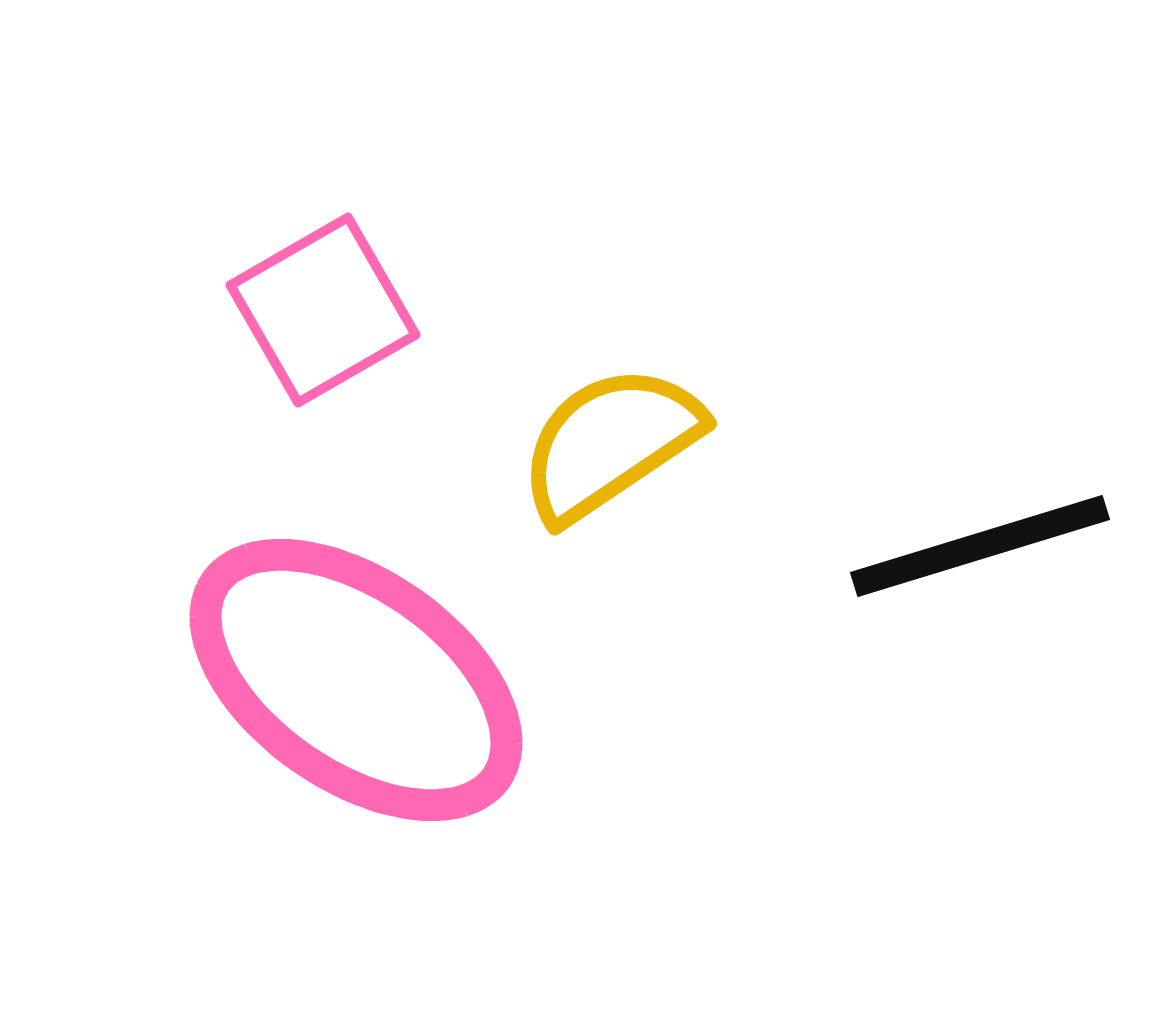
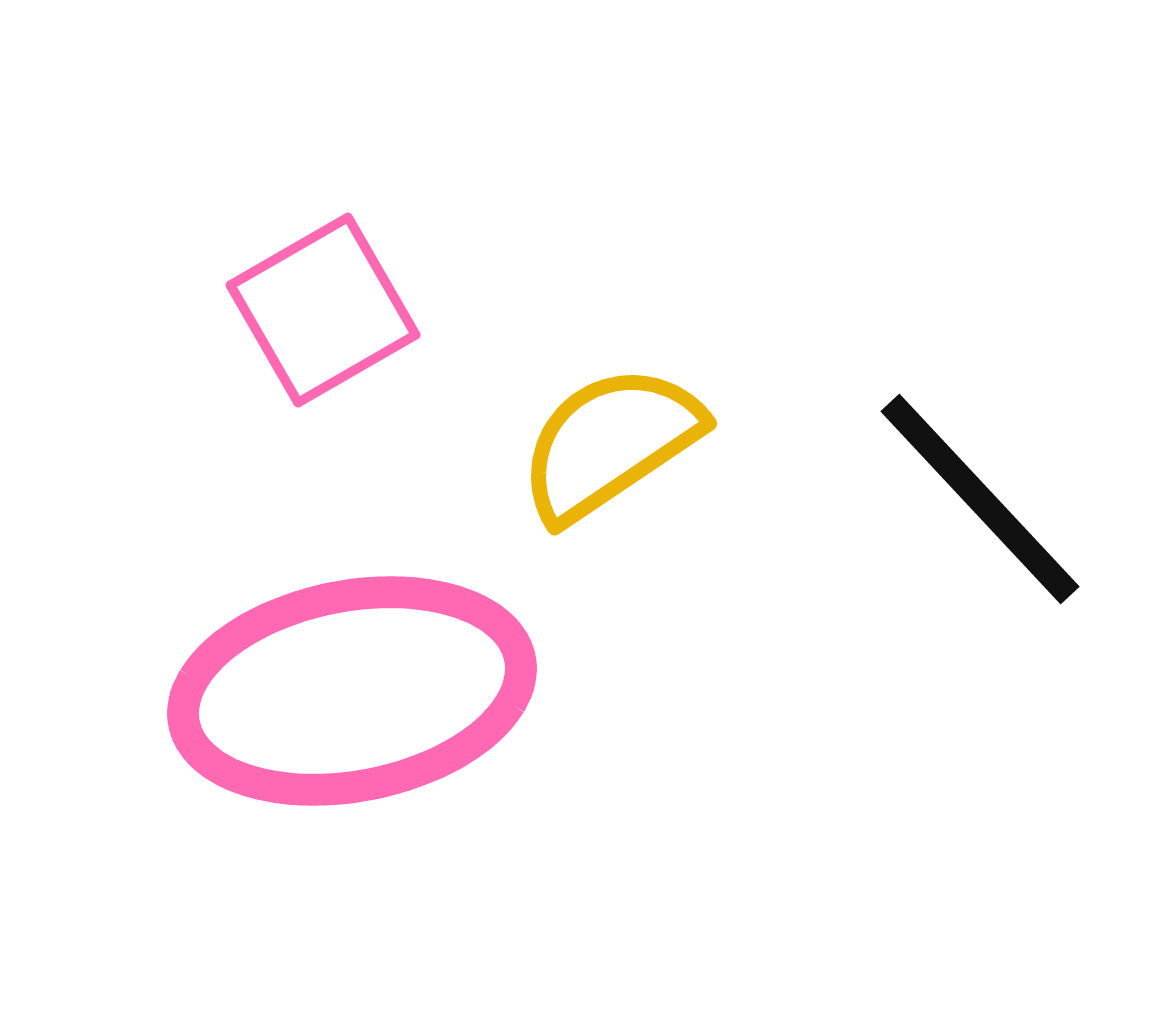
black line: moved 47 px up; rotated 64 degrees clockwise
pink ellipse: moved 4 px left, 11 px down; rotated 46 degrees counterclockwise
